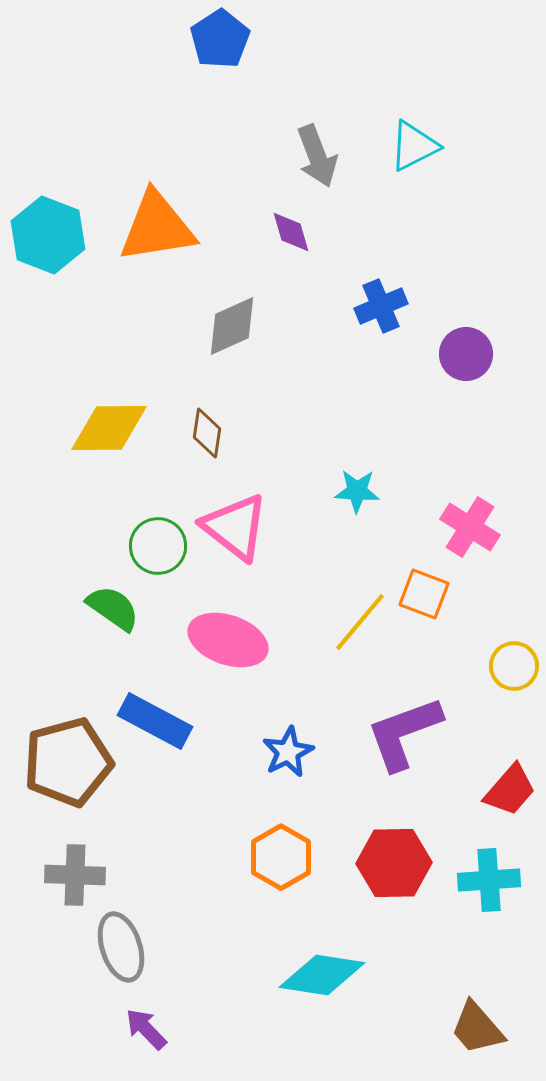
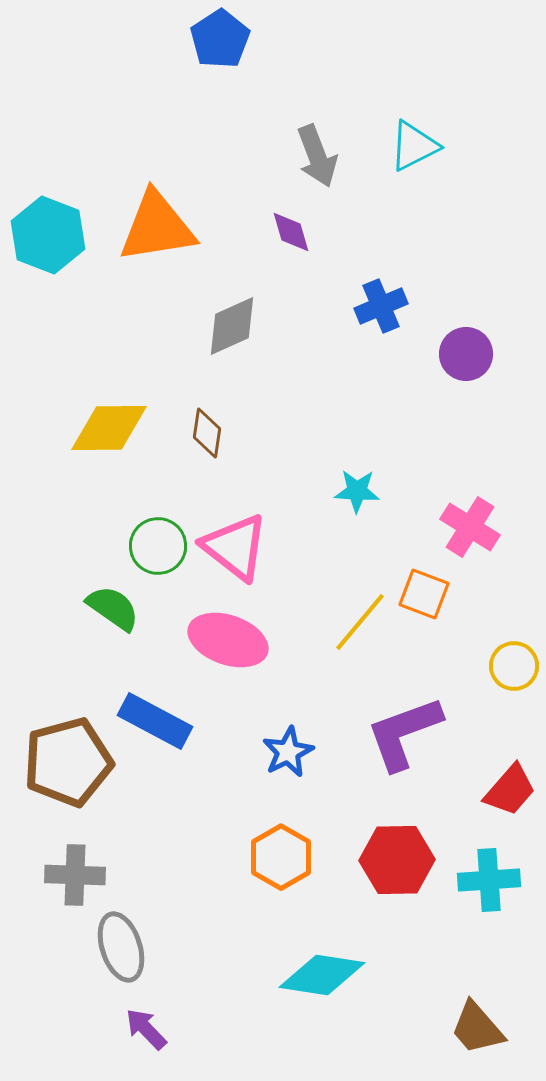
pink triangle: moved 20 px down
red hexagon: moved 3 px right, 3 px up
